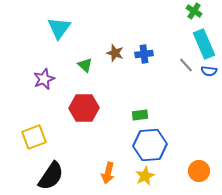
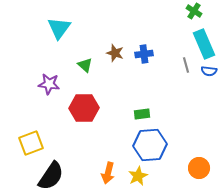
gray line: rotated 28 degrees clockwise
purple star: moved 5 px right, 5 px down; rotated 30 degrees clockwise
green rectangle: moved 2 px right, 1 px up
yellow square: moved 3 px left, 6 px down
orange circle: moved 3 px up
yellow star: moved 7 px left
